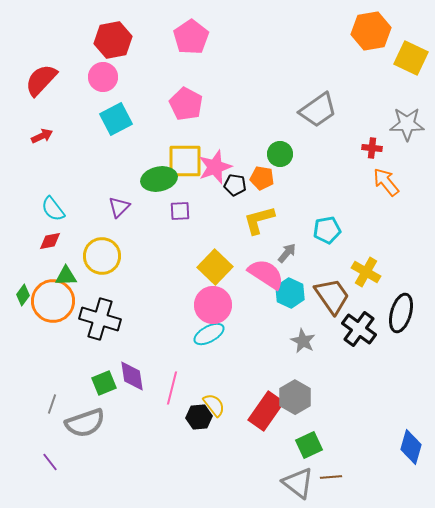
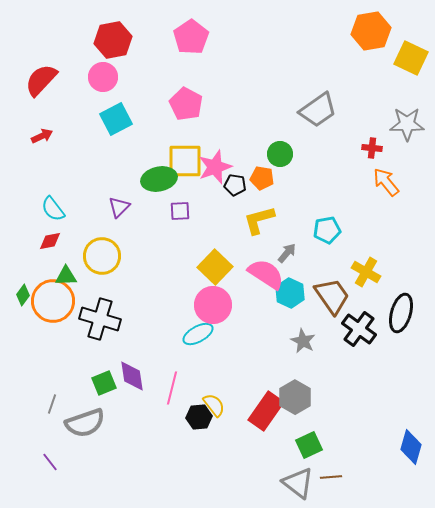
cyan ellipse at (209, 334): moved 11 px left
